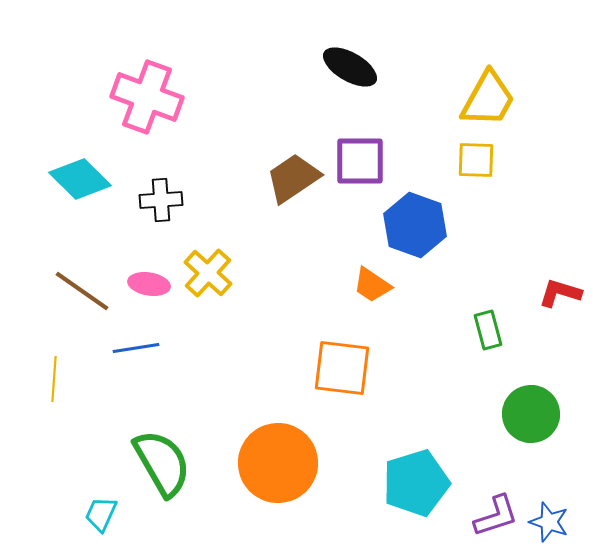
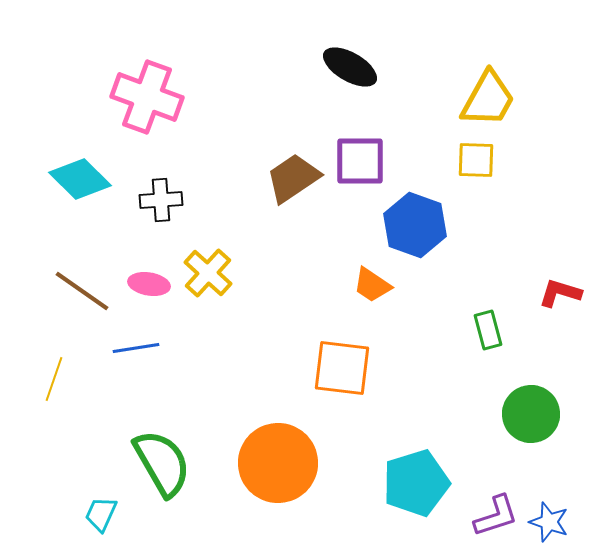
yellow line: rotated 15 degrees clockwise
